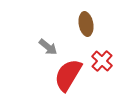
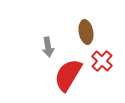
brown ellipse: moved 8 px down
gray arrow: rotated 42 degrees clockwise
